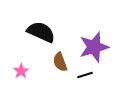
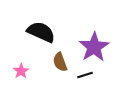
purple star: rotated 16 degrees counterclockwise
